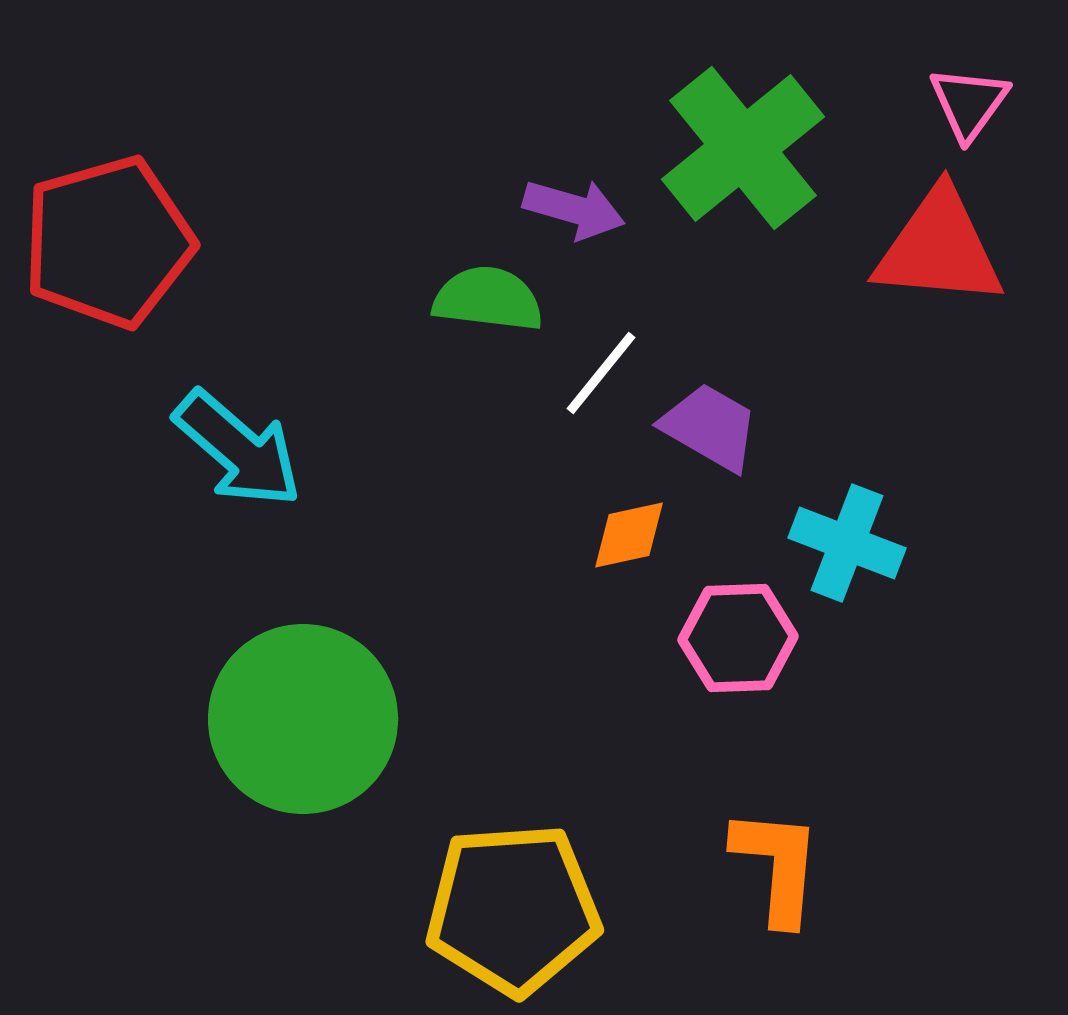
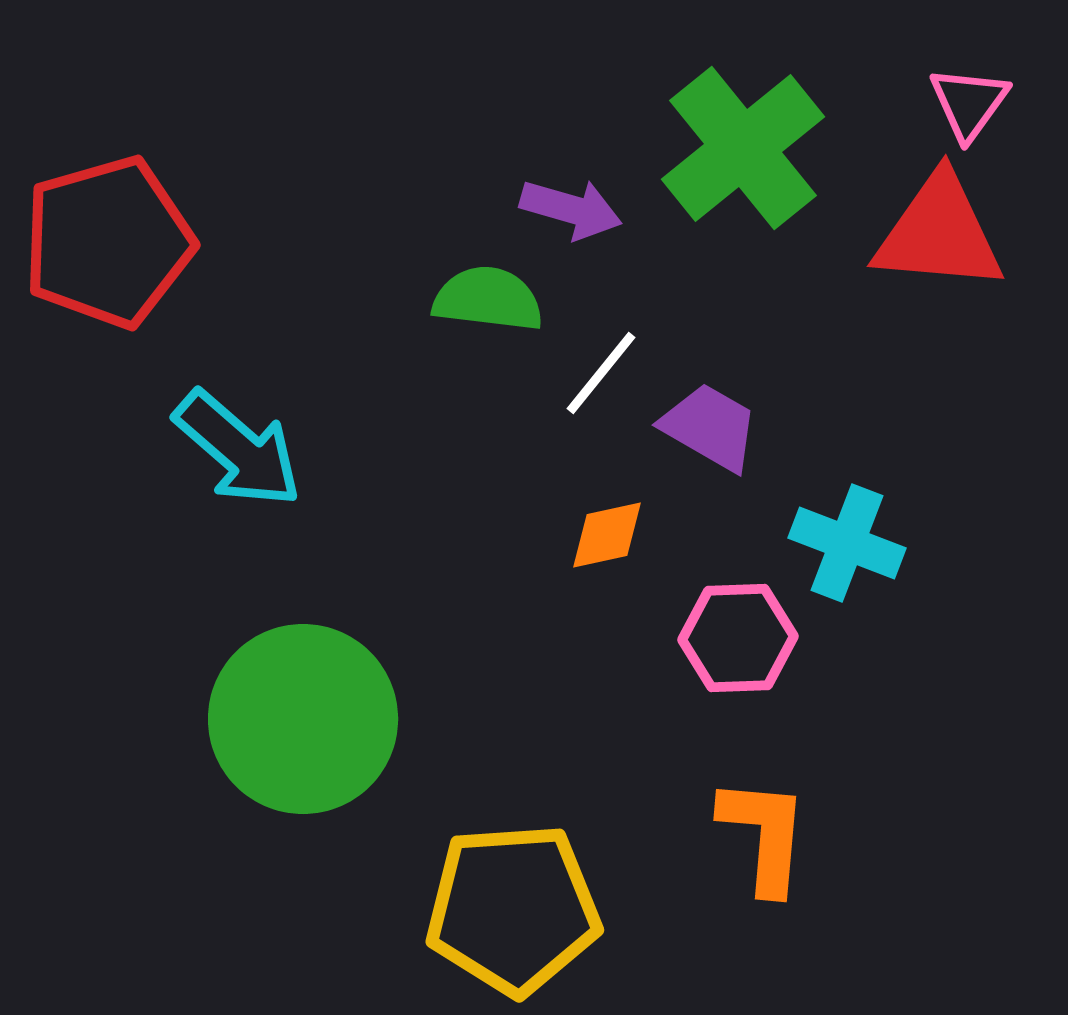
purple arrow: moved 3 px left
red triangle: moved 15 px up
orange diamond: moved 22 px left
orange L-shape: moved 13 px left, 31 px up
